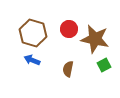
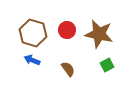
red circle: moved 2 px left, 1 px down
brown star: moved 4 px right, 5 px up
green square: moved 3 px right
brown semicircle: rotated 133 degrees clockwise
